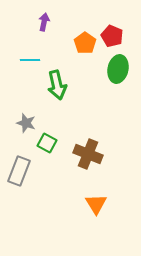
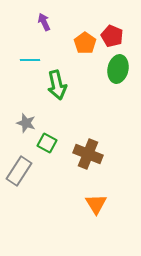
purple arrow: rotated 36 degrees counterclockwise
gray rectangle: rotated 12 degrees clockwise
